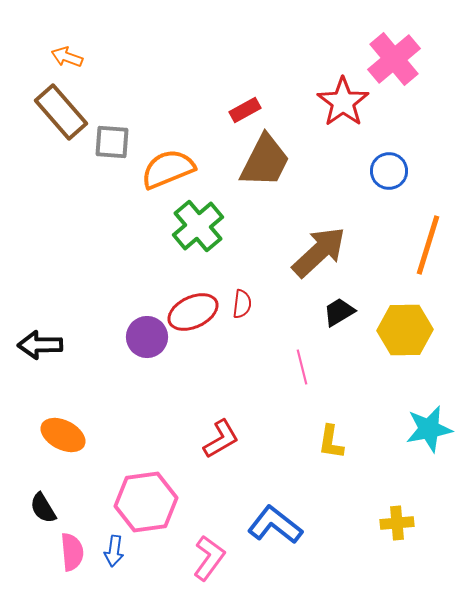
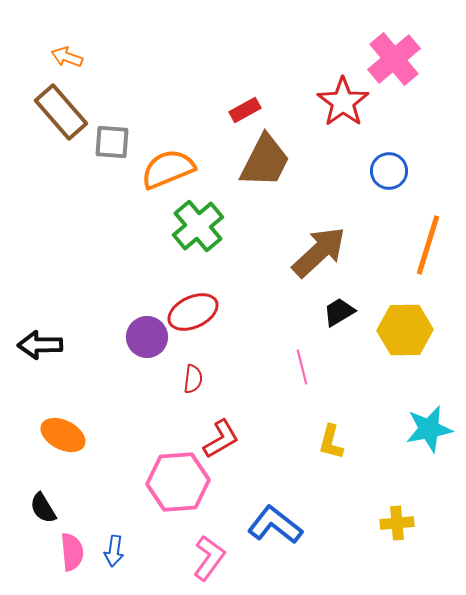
red semicircle: moved 49 px left, 75 px down
yellow L-shape: rotated 6 degrees clockwise
pink hexagon: moved 32 px right, 20 px up; rotated 4 degrees clockwise
